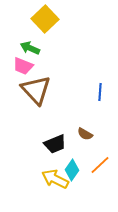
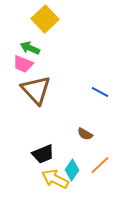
pink trapezoid: moved 2 px up
blue line: rotated 66 degrees counterclockwise
black trapezoid: moved 12 px left, 10 px down
